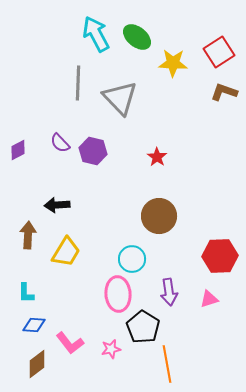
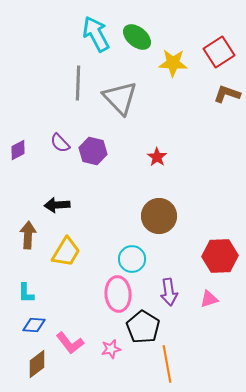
brown L-shape: moved 3 px right, 2 px down
